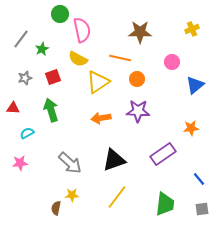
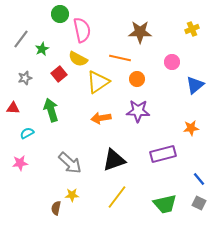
red square: moved 6 px right, 3 px up; rotated 21 degrees counterclockwise
purple rectangle: rotated 20 degrees clockwise
green trapezoid: rotated 70 degrees clockwise
gray square: moved 3 px left, 6 px up; rotated 32 degrees clockwise
